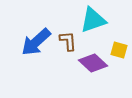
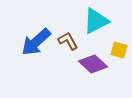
cyan triangle: moved 3 px right, 1 px down; rotated 8 degrees counterclockwise
brown L-shape: rotated 25 degrees counterclockwise
purple diamond: moved 1 px down
